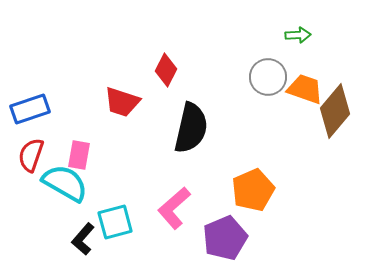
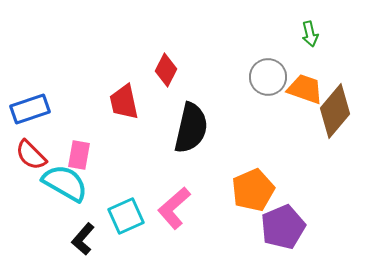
green arrow: moved 12 px right, 1 px up; rotated 80 degrees clockwise
red trapezoid: moved 2 px right; rotated 60 degrees clockwise
red semicircle: rotated 64 degrees counterclockwise
cyan square: moved 11 px right, 6 px up; rotated 9 degrees counterclockwise
purple pentagon: moved 58 px right, 11 px up
